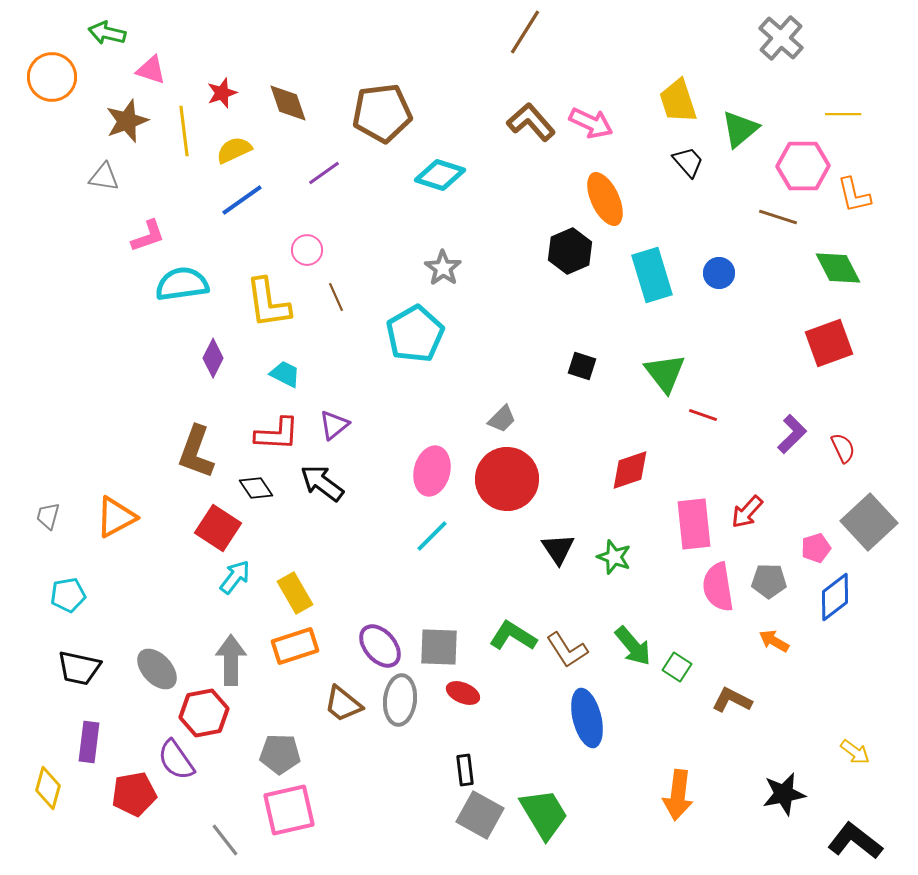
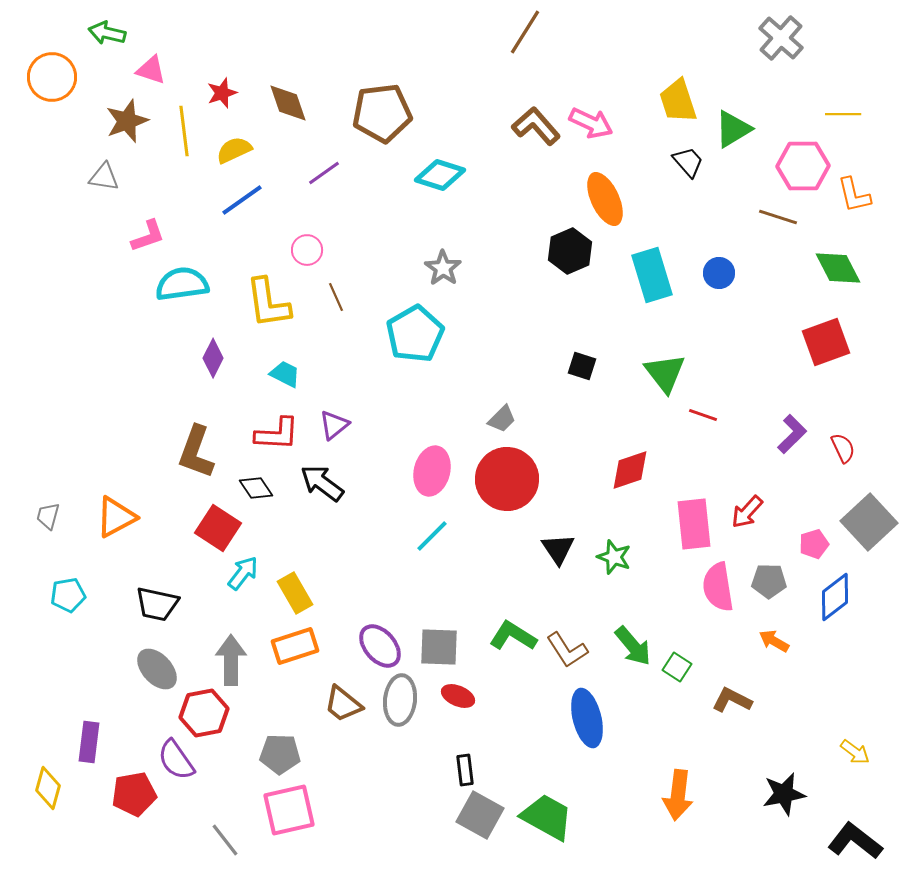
brown L-shape at (531, 122): moved 5 px right, 4 px down
green triangle at (740, 129): moved 7 px left; rotated 9 degrees clockwise
red square at (829, 343): moved 3 px left, 1 px up
pink pentagon at (816, 548): moved 2 px left, 4 px up
cyan arrow at (235, 577): moved 8 px right, 4 px up
black trapezoid at (79, 668): moved 78 px right, 64 px up
red ellipse at (463, 693): moved 5 px left, 3 px down
green trapezoid at (544, 814): moved 3 px right, 3 px down; rotated 30 degrees counterclockwise
